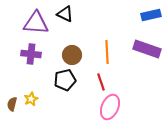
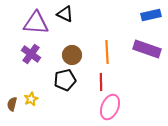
purple cross: rotated 30 degrees clockwise
red line: rotated 18 degrees clockwise
